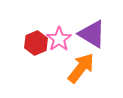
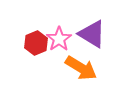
orange arrow: rotated 84 degrees clockwise
